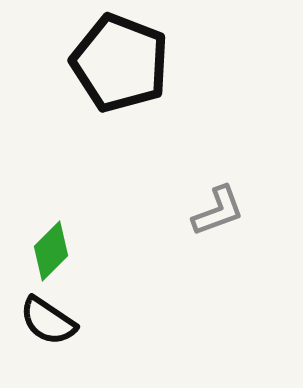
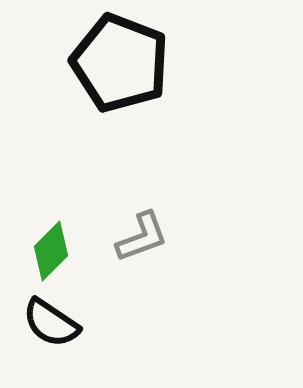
gray L-shape: moved 76 px left, 26 px down
black semicircle: moved 3 px right, 2 px down
